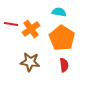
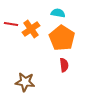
cyan semicircle: moved 1 px left, 1 px down
brown star: moved 5 px left, 20 px down
